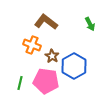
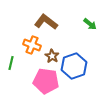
green arrow: rotated 24 degrees counterclockwise
blue hexagon: rotated 10 degrees clockwise
green line: moved 9 px left, 20 px up
